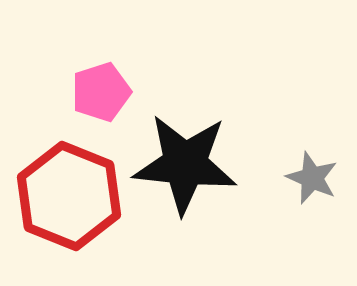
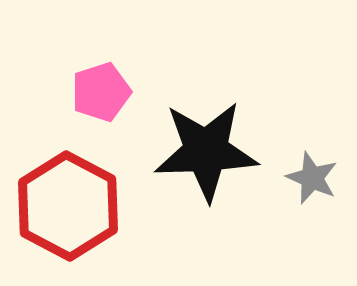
black star: moved 21 px right, 13 px up; rotated 8 degrees counterclockwise
red hexagon: moved 1 px left, 10 px down; rotated 6 degrees clockwise
